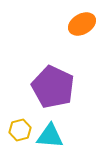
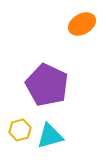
purple pentagon: moved 6 px left, 2 px up
cyan triangle: rotated 20 degrees counterclockwise
